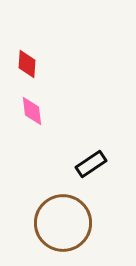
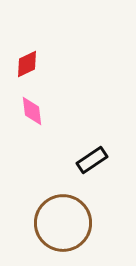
red diamond: rotated 60 degrees clockwise
black rectangle: moved 1 px right, 4 px up
